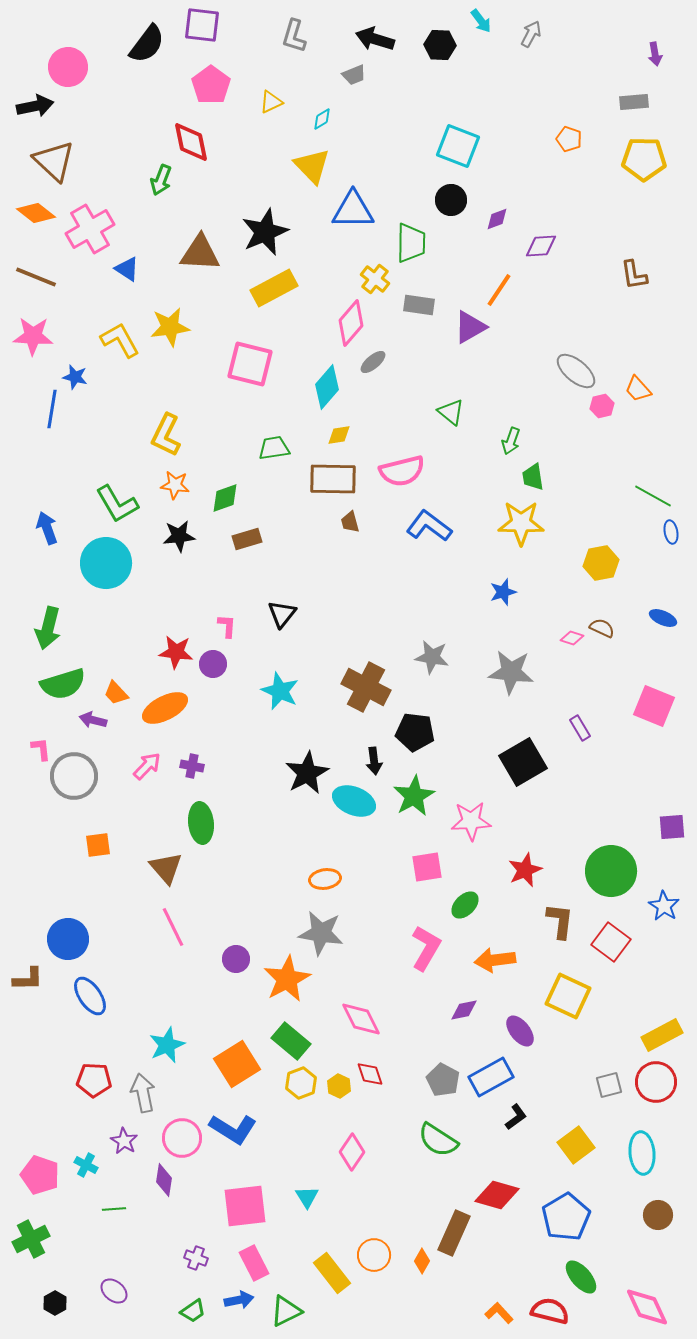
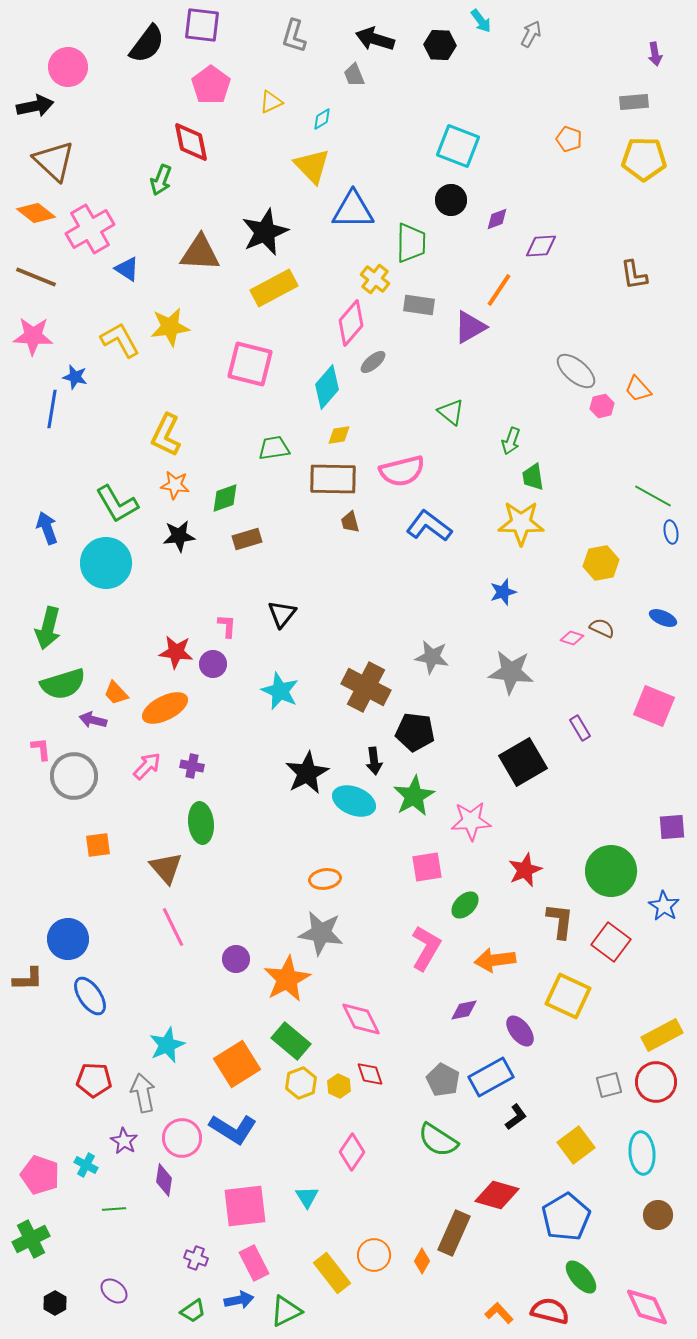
gray trapezoid at (354, 75): rotated 90 degrees clockwise
